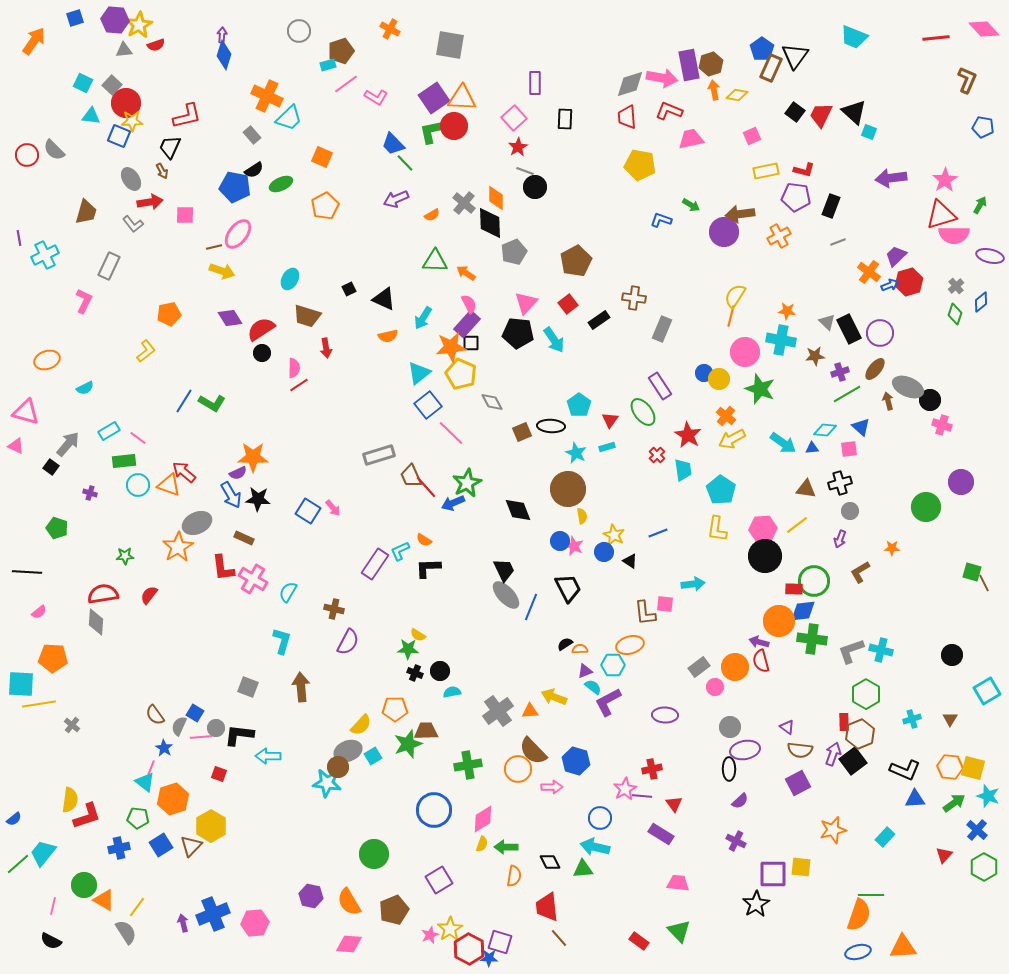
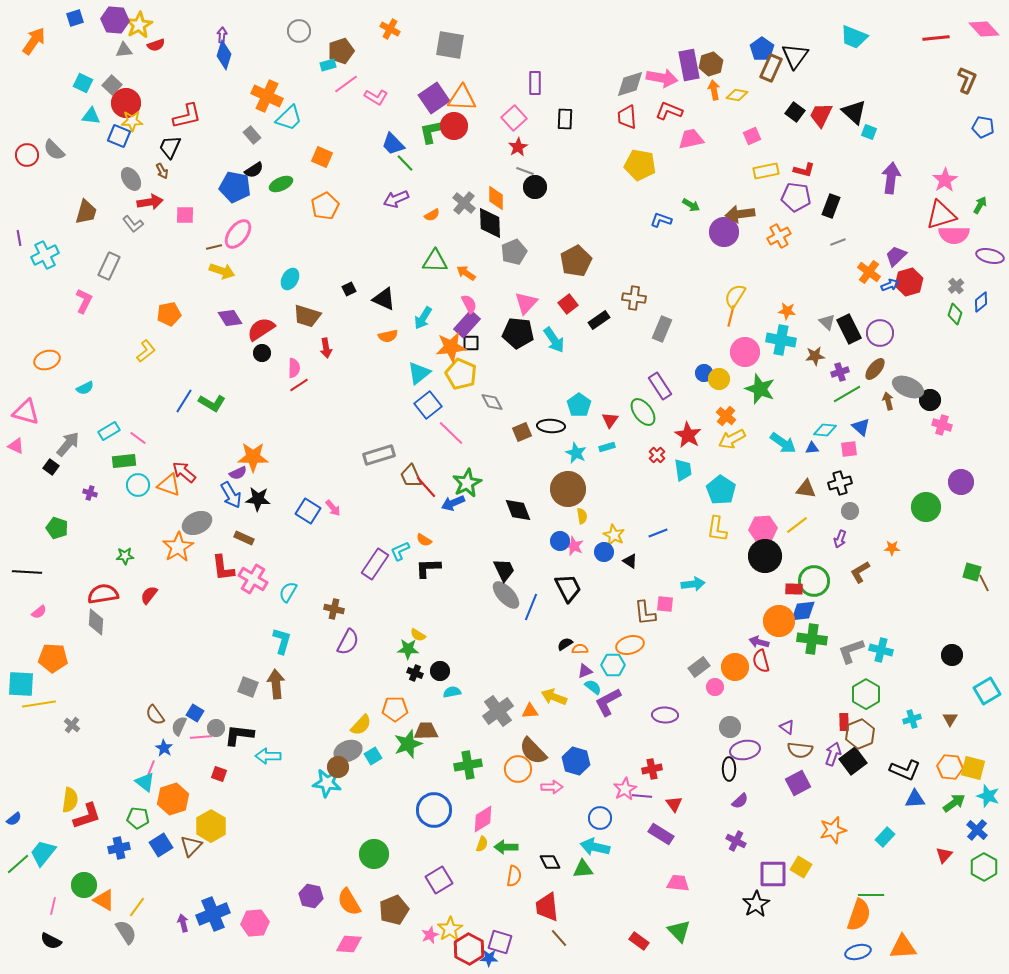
purple arrow at (891, 178): rotated 104 degrees clockwise
brown arrow at (301, 687): moved 25 px left, 3 px up
yellow square at (801, 867): rotated 25 degrees clockwise
